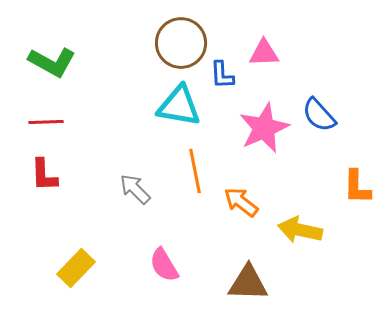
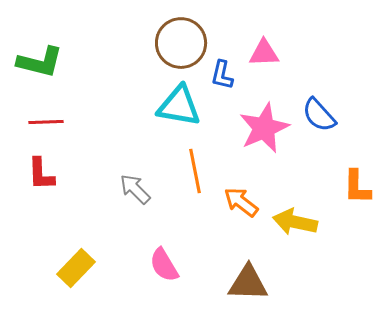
green L-shape: moved 12 px left; rotated 15 degrees counterclockwise
blue L-shape: rotated 16 degrees clockwise
red L-shape: moved 3 px left, 1 px up
yellow arrow: moved 5 px left, 8 px up
